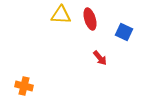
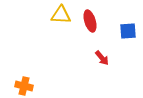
red ellipse: moved 2 px down
blue square: moved 4 px right, 1 px up; rotated 30 degrees counterclockwise
red arrow: moved 2 px right
